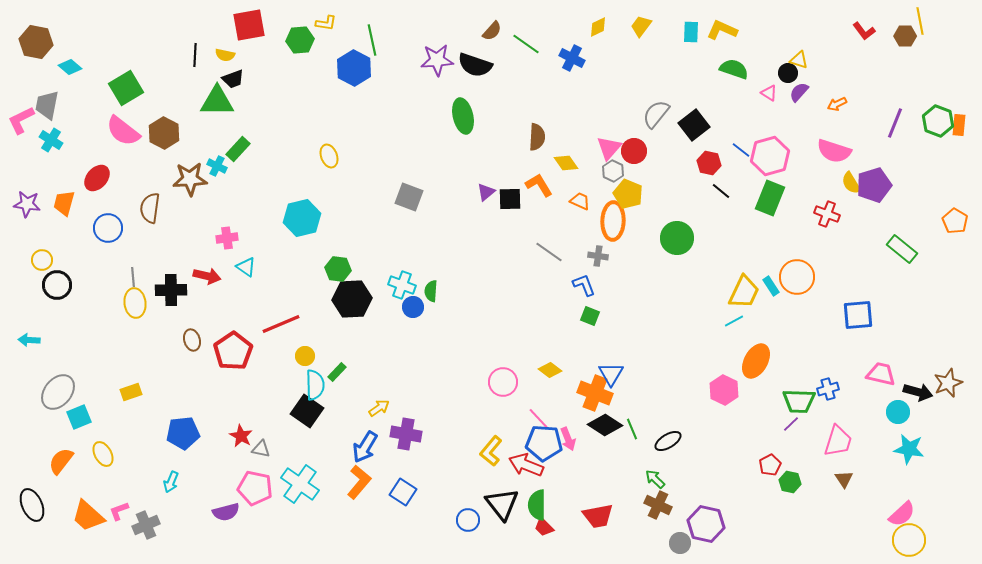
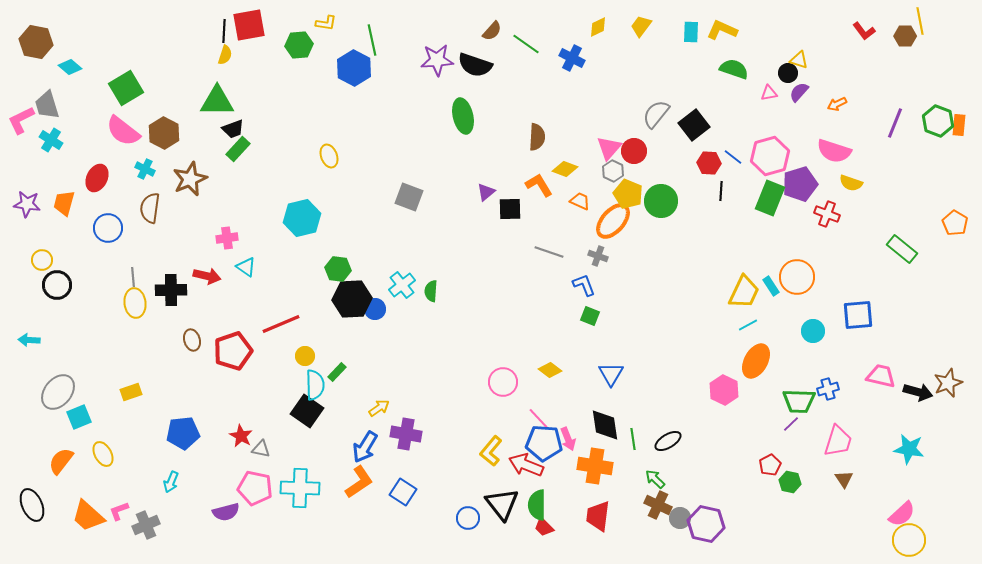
green hexagon at (300, 40): moved 1 px left, 5 px down
black line at (195, 55): moved 29 px right, 24 px up
yellow semicircle at (225, 55): rotated 84 degrees counterclockwise
black trapezoid at (233, 79): moved 50 px down
pink triangle at (769, 93): rotated 42 degrees counterclockwise
gray trapezoid at (47, 105): rotated 28 degrees counterclockwise
blue line at (741, 150): moved 8 px left, 7 px down
yellow diamond at (566, 163): moved 1 px left, 6 px down; rotated 35 degrees counterclockwise
red hexagon at (709, 163): rotated 10 degrees counterclockwise
cyan cross at (217, 166): moved 72 px left, 3 px down
red ellipse at (97, 178): rotated 16 degrees counterclockwise
brown star at (190, 179): rotated 20 degrees counterclockwise
yellow semicircle at (851, 183): rotated 40 degrees counterclockwise
purple pentagon at (874, 185): moved 74 px left, 1 px up
black line at (721, 191): rotated 54 degrees clockwise
black square at (510, 199): moved 10 px down
orange ellipse at (613, 221): rotated 39 degrees clockwise
orange pentagon at (955, 221): moved 2 px down
green circle at (677, 238): moved 16 px left, 37 px up
gray line at (549, 252): rotated 16 degrees counterclockwise
gray cross at (598, 256): rotated 12 degrees clockwise
cyan cross at (402, 285): rotated 32 degrees clockwise
blue circle at (413, 307): moved 38 px left, 2 px down
cyan line at (734, 321): moved 14 px right, 4 px down
red pentagon at (233, 351): rotated 15 degrees clockwise
pink trapezoid at (881, 374): moved 2 px down
orange cross at (595, 393): moved 73 px down; rotated 12 degrees counterclockwise
cyan circle at (898, 412): moved 85 px left, 81 px up
black diamond at (605, 425): rotated 48 degrees clockwise
green line at (632, 429): moved 1 px right, 10 px down; rotated 15 degrees clockwise
orange L-shape at (359, 482): rotated 16 degrees clockwise
cyan cross at (300, 484): moved 4 px down; rotated 33 degrees counterclockwise
red trapezoid at (598, 516): rotated 108 degrees clockwise
blue circle at (468, 520): moved 2 px up
gray circle at (680, 543): moved 25 px up
